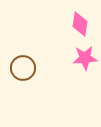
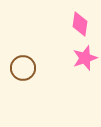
pink star: rotated 15 degrees counterclockwise
